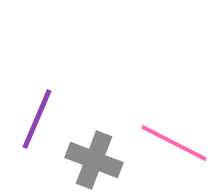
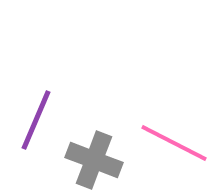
purple line: moved 1 px left, 1 px down
